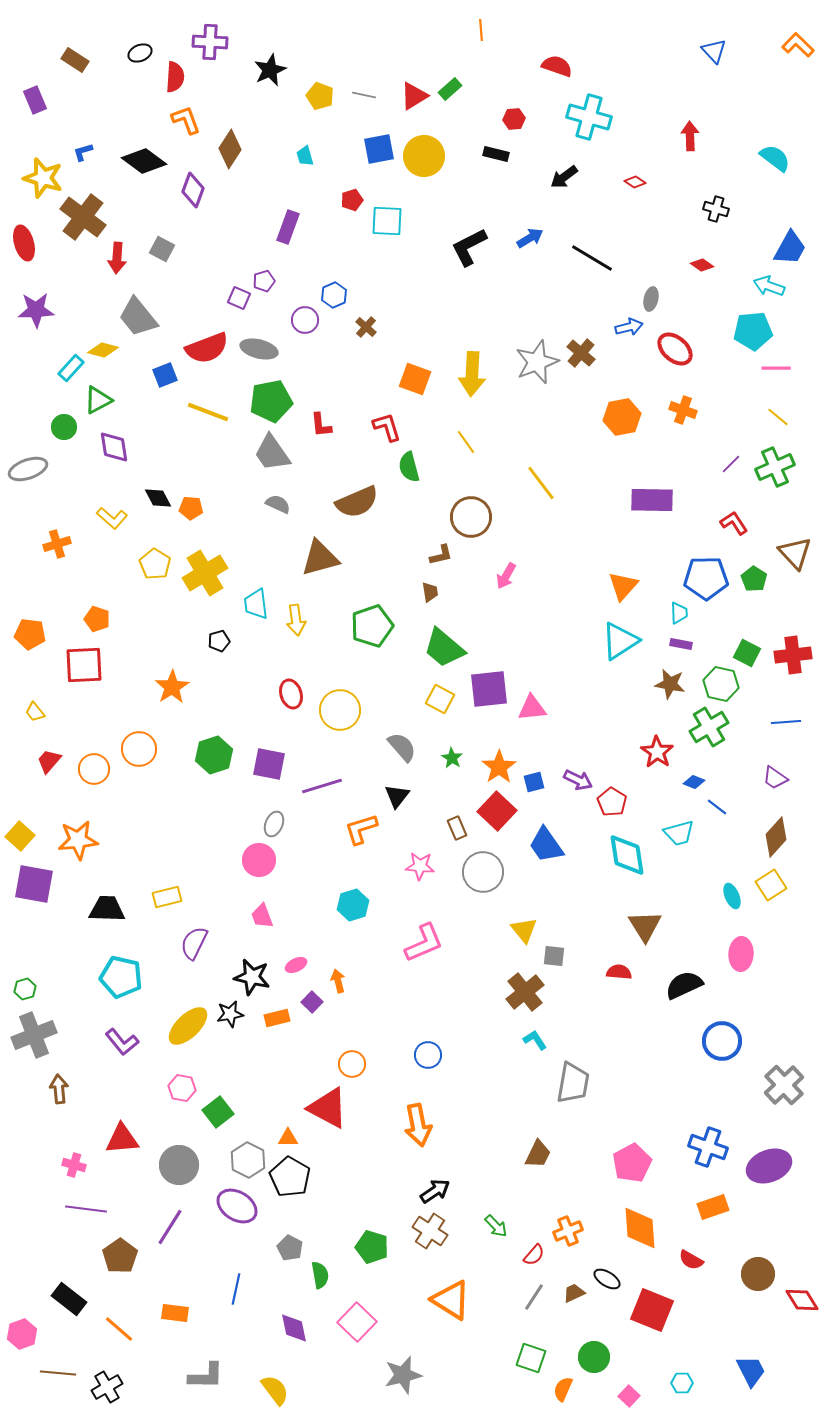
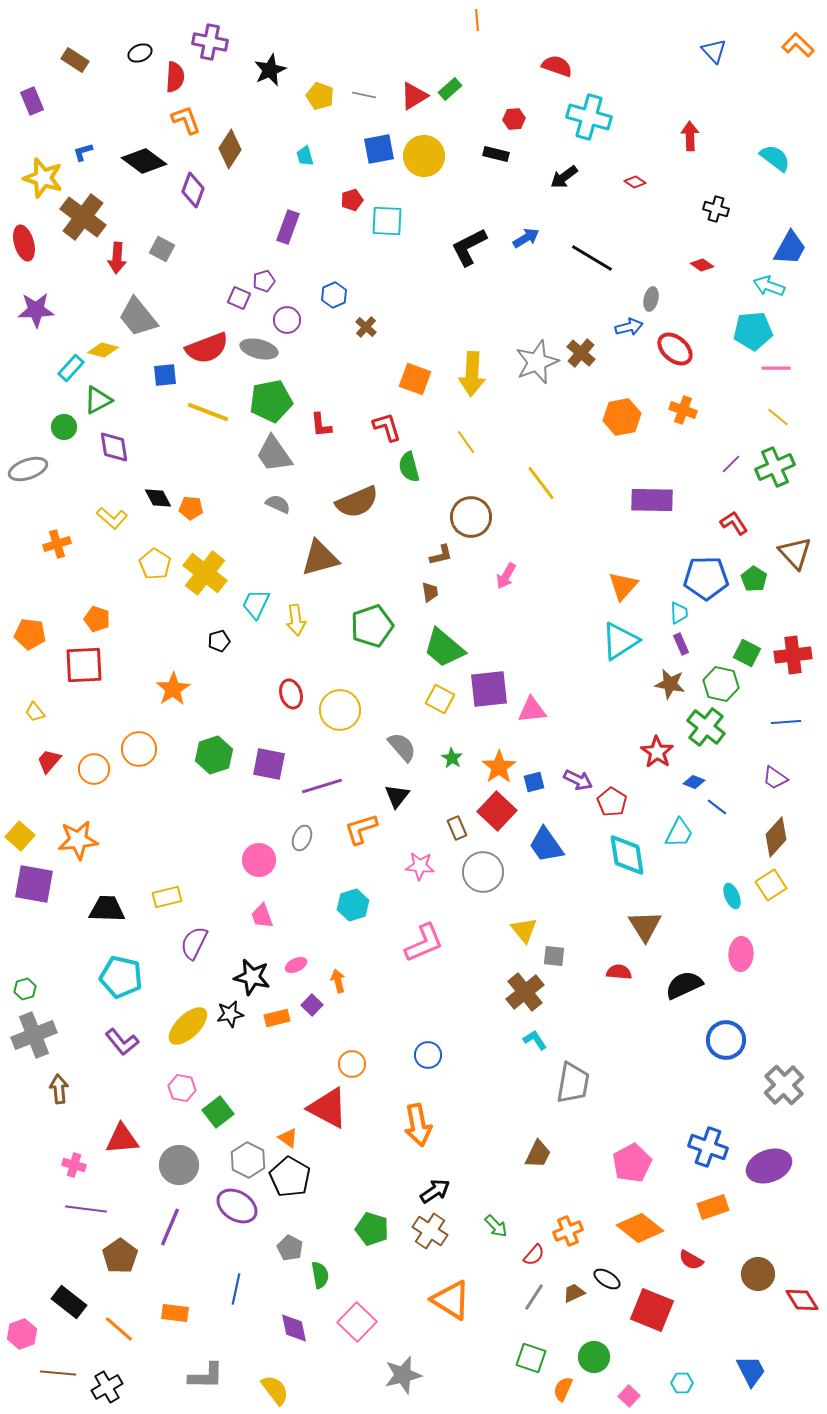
orange line at (481, 30): moved 4 px left, 10 px up
purple cross at (210, 42): rotated 8 degrees clockwise
purple rectangle at (35, 100): moved 3 px left, 1 px down
blue arrow at (530, 238): moved 4 px left
purple circle at (305, 320): moved 18 px left
blue square at (165, 375): rotated 15 degrees clockwise
gray trapezoid at (272, 453): moved 2 px right, 1 px down
yellow cross at (205, 573): rotated 21 degrees counterclockwise
cyan trapezoid at (256, 604): rotated 32 degrees clockwise
purple rectangle at (681, 644): rotated 55 degrees clockwise
orange star at (172, 687): moved 1 px right, 2 px down
pink triangle at (532, 708): moved 2 px down
green cross at (709, 727): moved 3 px left; rotated 21 degrees counterclockwise
gray ellipse at (274, 824): moved 28 px right, 14 px down
cyan trapezoid at (679, 833): rotated 48 degrees counterclockwise
purple square at (312, 1002): moved 3 px down
blue circle at (722, 1041): moved 4 px right, 1 px up
orange triangle at (288, 1138): rotated 35 degrees clockwise
purple line at (170, 1227): rotated 9 degrees counterclockwise
orange diamond at (640, 1228): rotated 48 degrees counterclockwise
green pentagon at (372, 1247): moved 18 px up
black rectangle at (69, 1299): moved 3 px down
